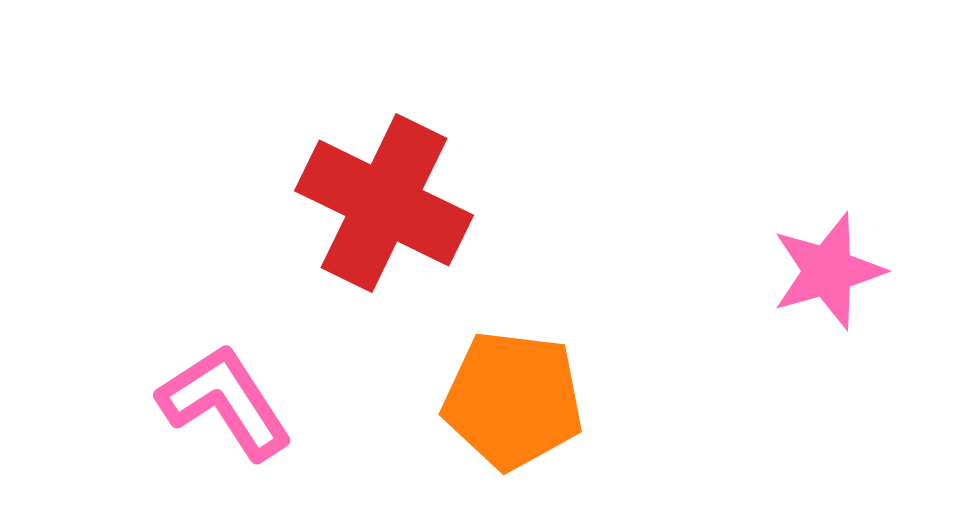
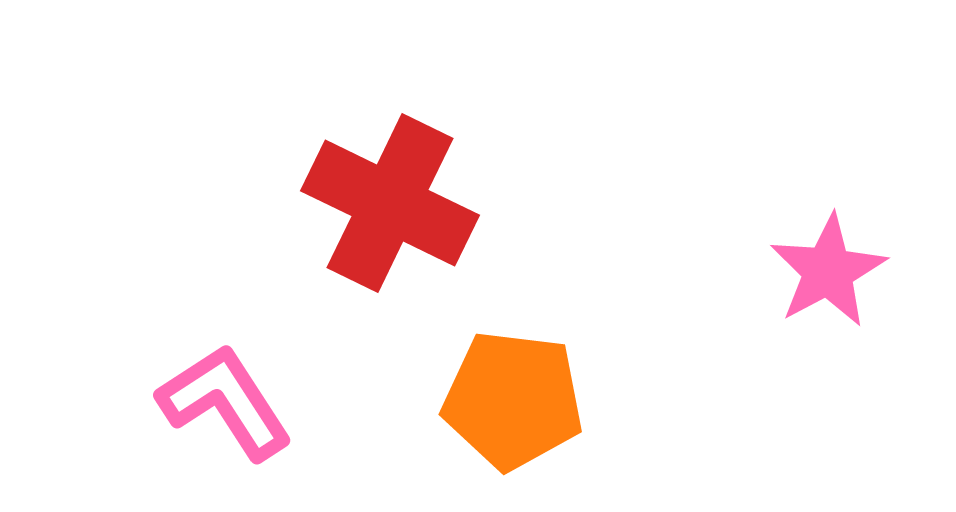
red cross: moved 6 px right
pink star: rotated 12 degrees counterclockwise
